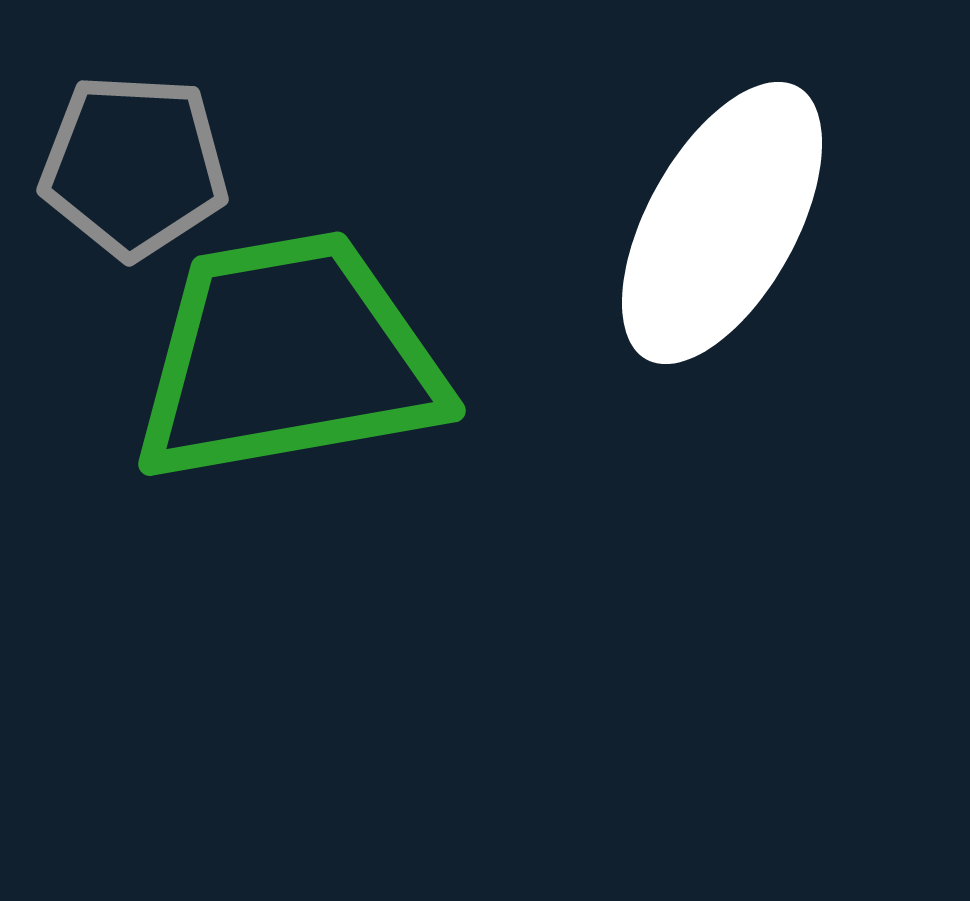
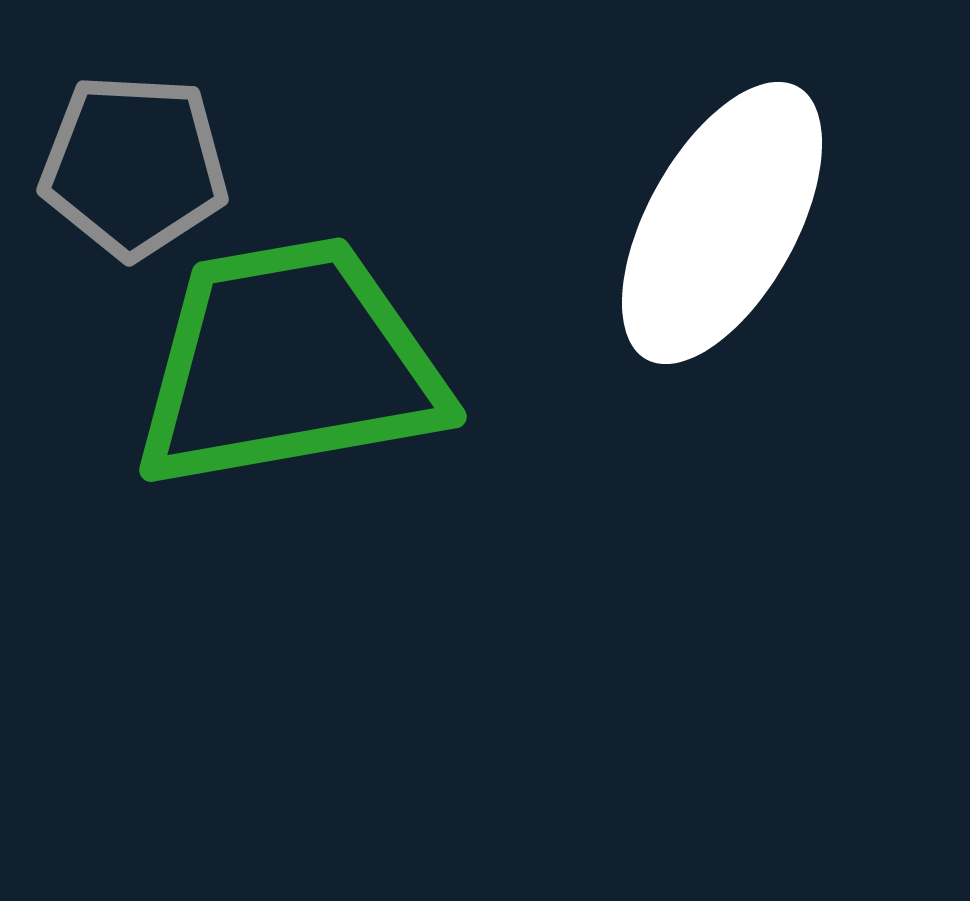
green trapezoid: moved 1 px right, 6 px down
